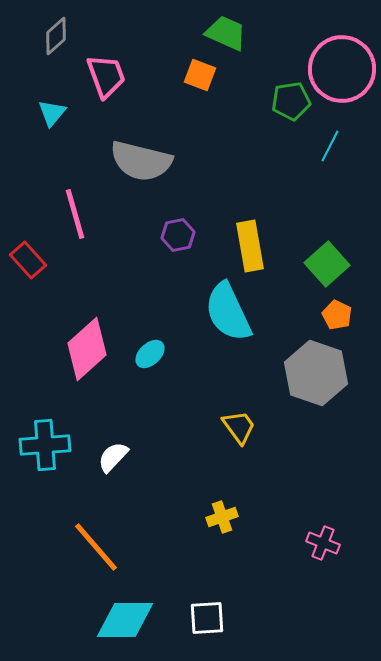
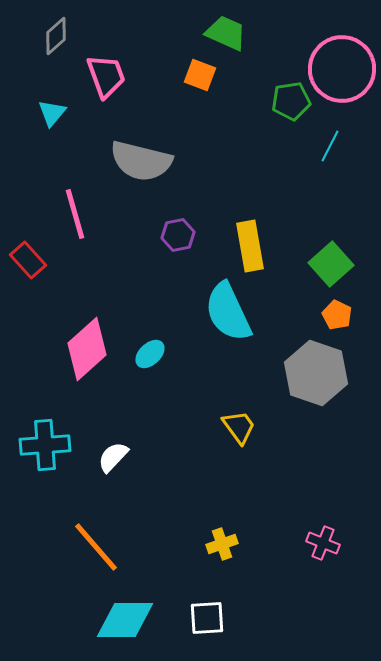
green square: moved 4 px right
yellow cross: moved 27 px down
